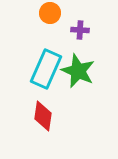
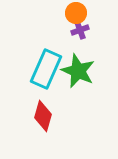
orange circle: moved 26 px right
purple cross: rotated 24 degrees counterclockwise
red diamond: rotated 8 degrees clockwise
